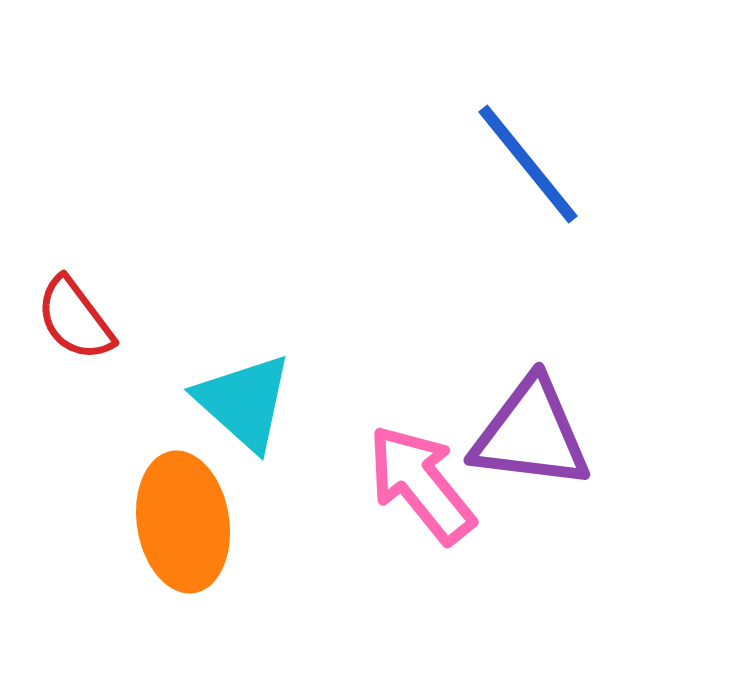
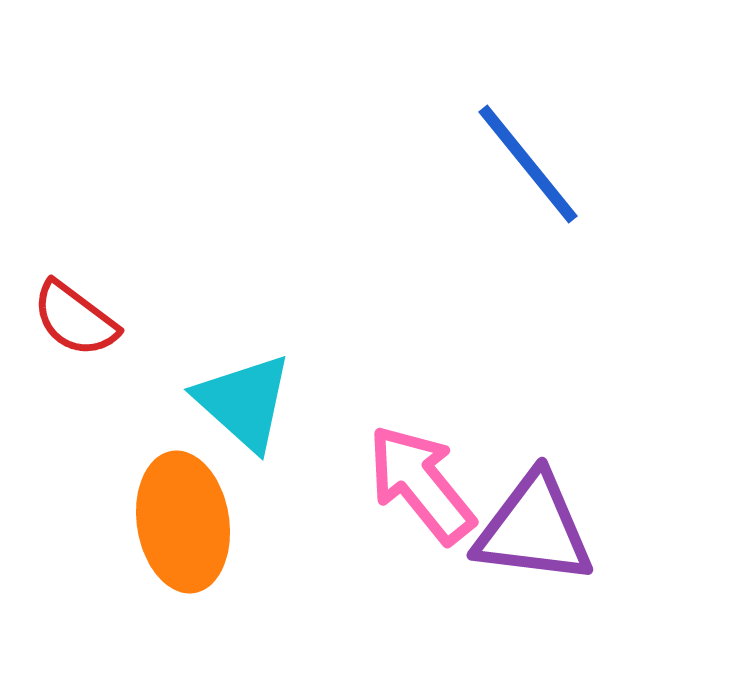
red semicircle: rotated 16 degrees counterclockwise
purple triangle: moved 3 px right, 95 px down
